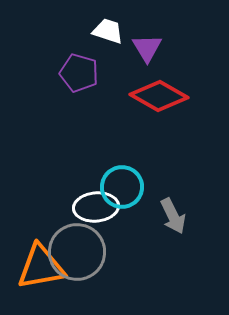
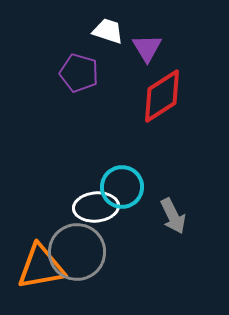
red diamond: moved 3 px right; rotated 62 degrees counterclockwise
